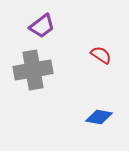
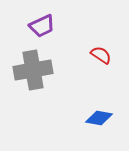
purple trapezoid: rotated 12 degrees clockwise
blue diamond: moved 1 px down
